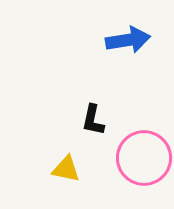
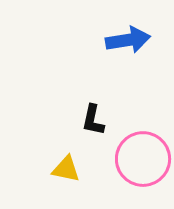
pink circle: moved 1 px left, 1 px down
